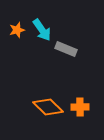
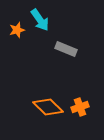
cyan arrow: moved 2 px left, 10 px up
orange cross: rotated 18 degrees counterclockwise
